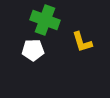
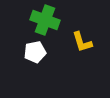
white pentagon: moved 2 px right, 2 px down; rotated 10 degrees counterclockwise
